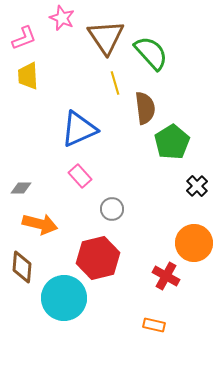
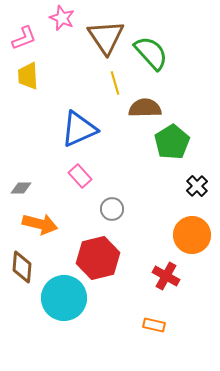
brown semicircle: rotated 84 degrees counterclockwise
orange circle: moved 2 px left, 8 px up
